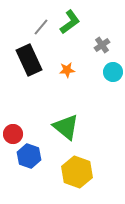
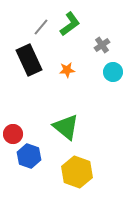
green L-shape: moved 2 px down
